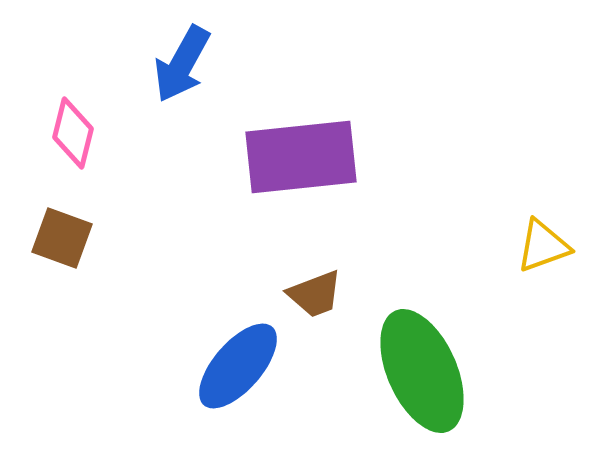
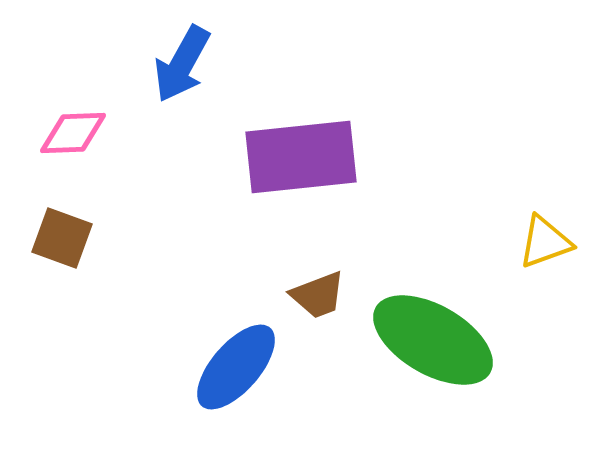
pink diamond: rotated 74 degrees clockwise
yellow triangle: moved 2 px right, 4 px up
brown trapezoid: moved 3 px right, 1 px down
blue ellipse: moved 2 px left, 1 px down
green ellipse: moved 11 px right, 31 px up; rotated 36 degrees counterclockwise
